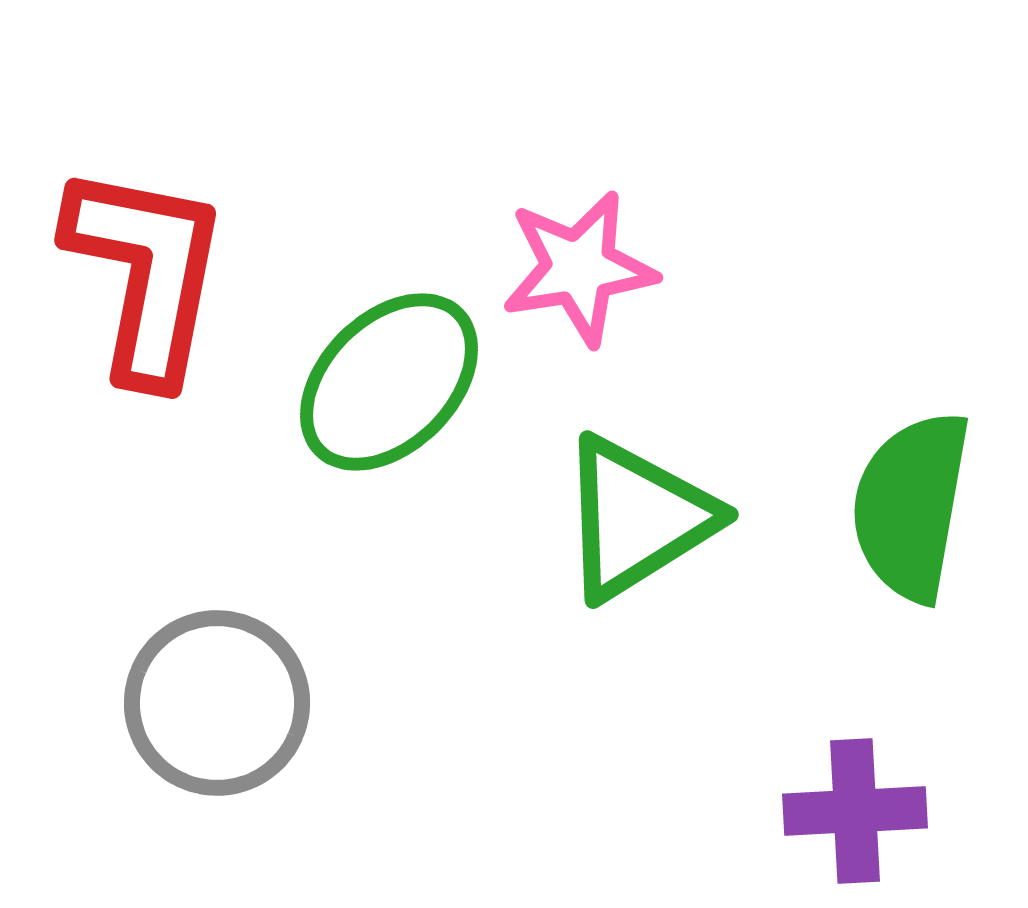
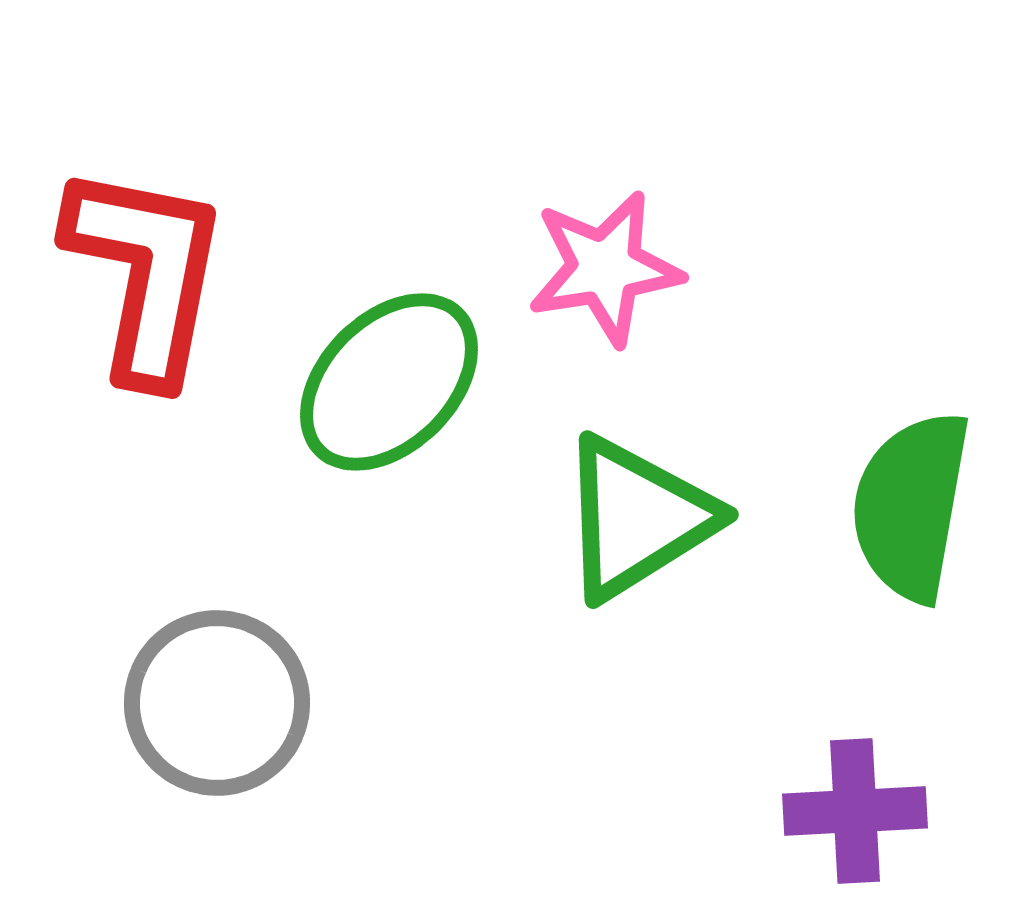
pink star: moved 26 px right
